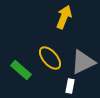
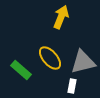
yellow arrow: moved 3 px left
gray triangle: rotated 12 degrees clockwise
white rectangle: moved 2 px right
